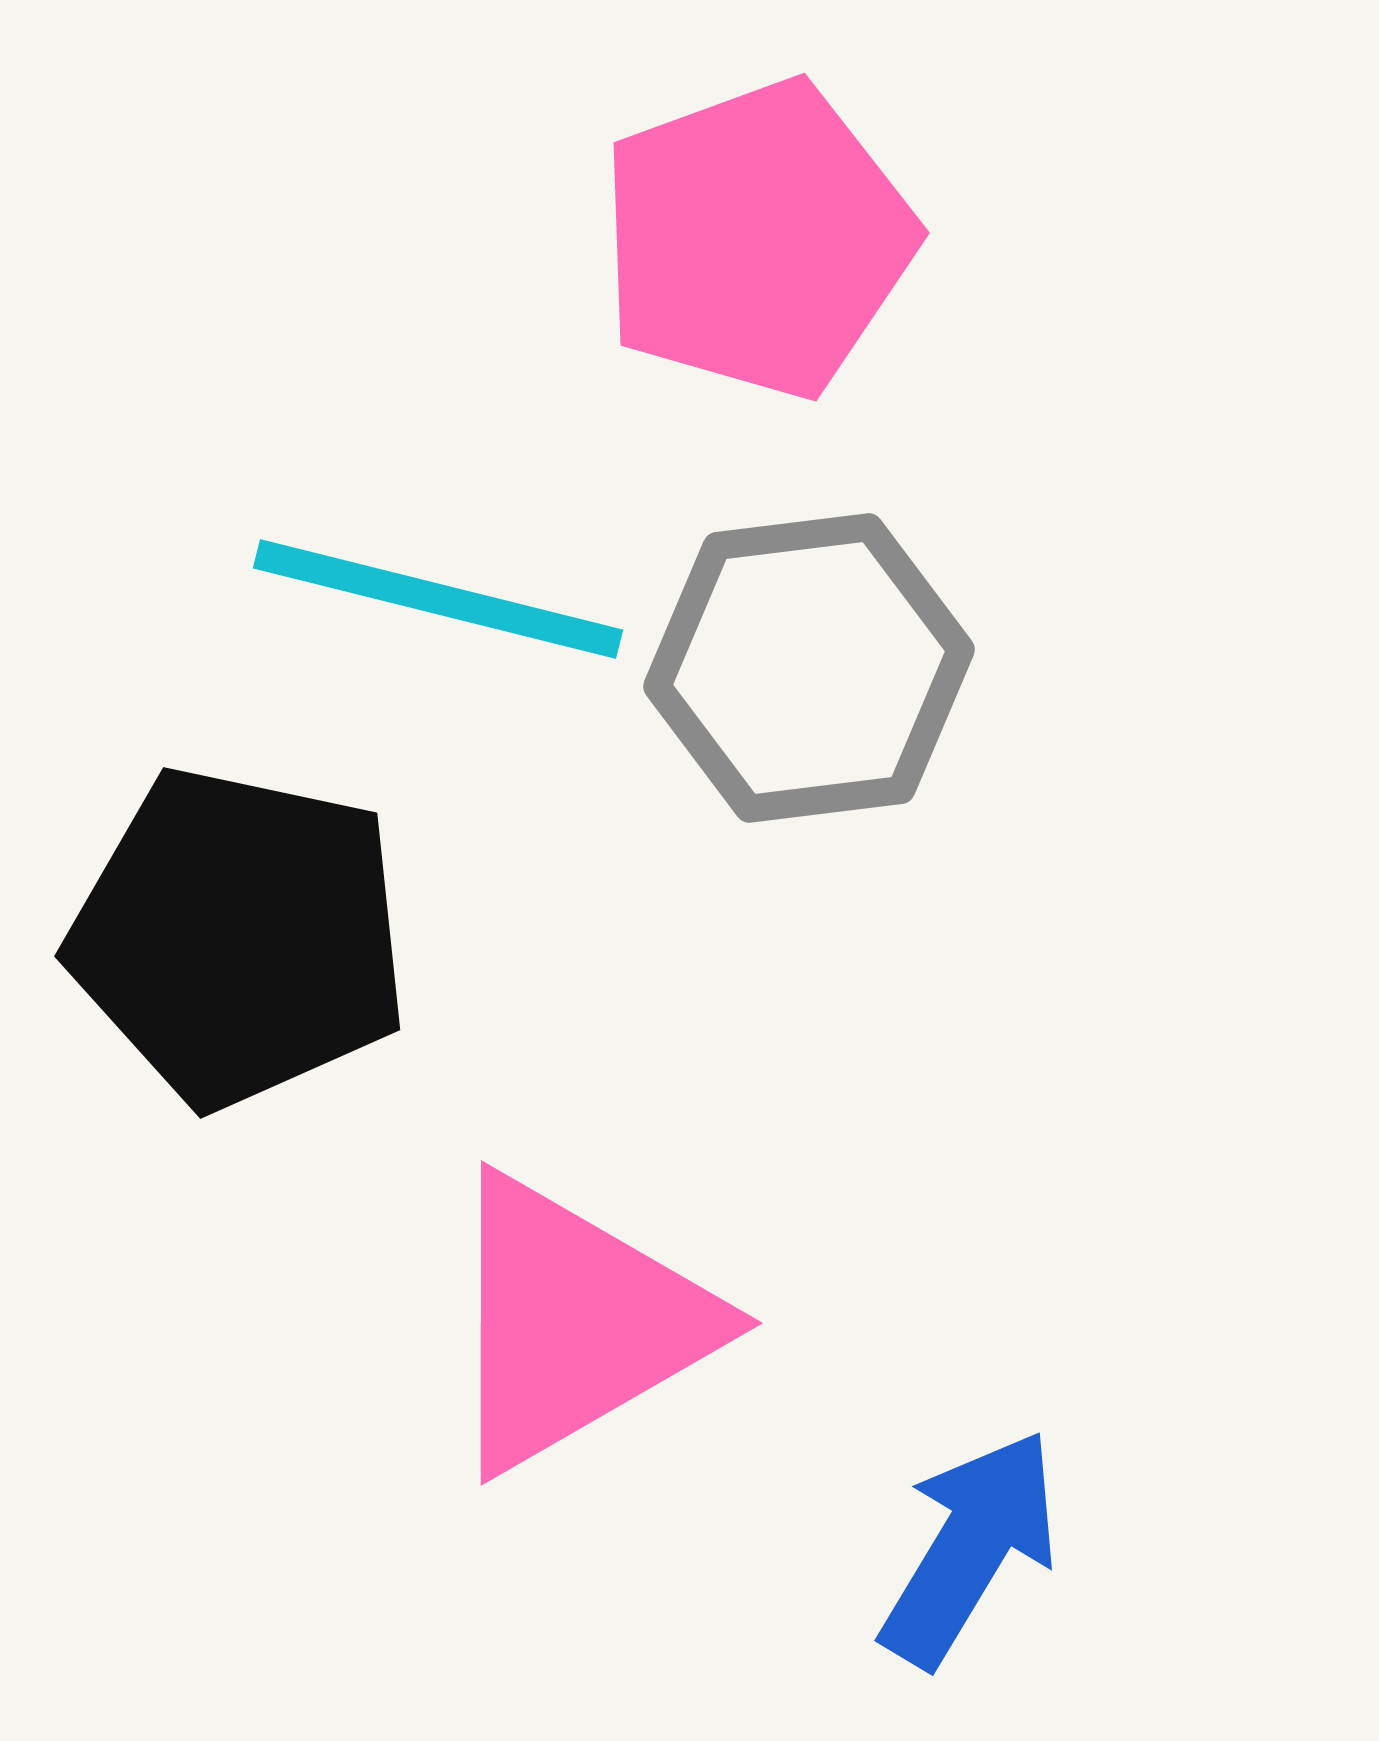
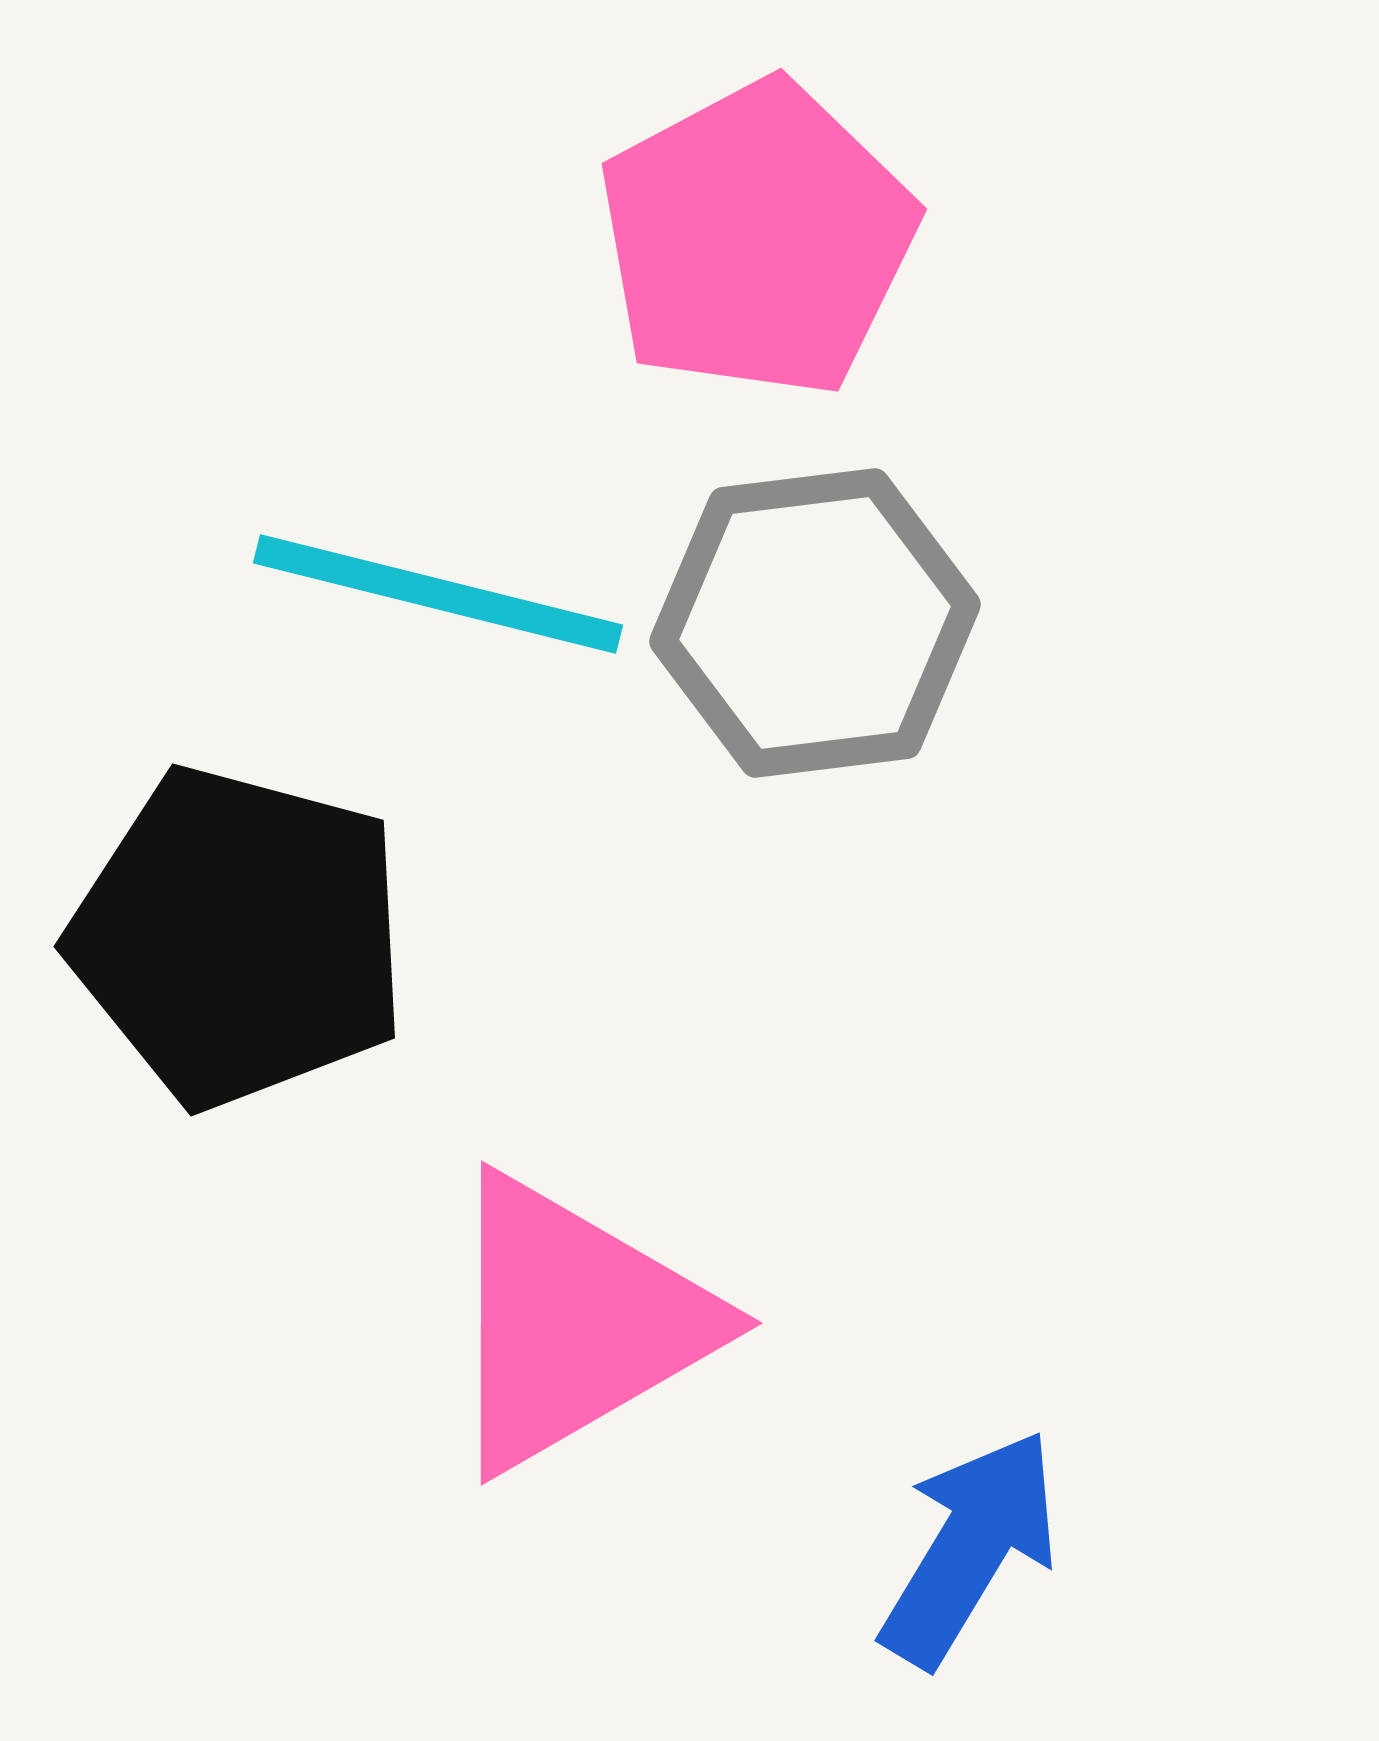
pink pentagon: rotated 8 degrees counterclockwise
cyan line: moved 5 px up
gray hexagon: moved 6 px right, 45 px up
black pentagon: rotated 3 degrees clockwise
